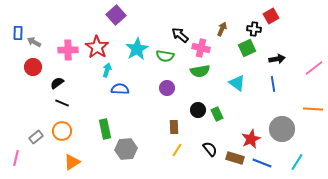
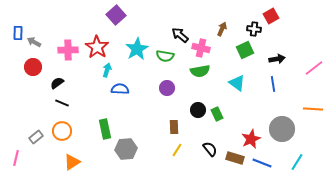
green square at (247, 48): moved 2 px left, 2 px down
